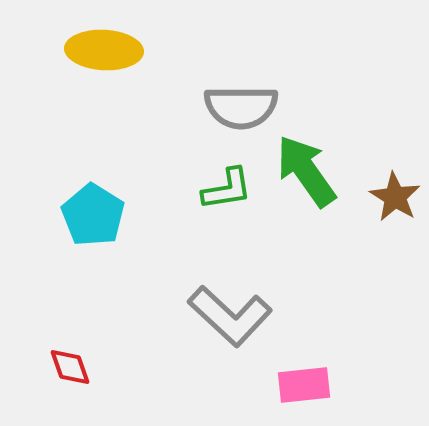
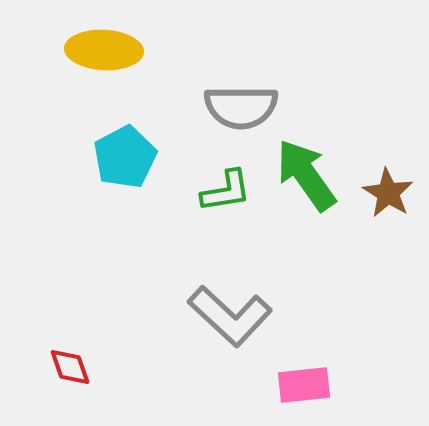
green arrow: moved 4 px down
green L-shape: moved 1 px left, 2 px down
brown star: moved 7 px left, 4 px up
cyan pentagon: moved 32 px right, 58 px up; rotated 12 degrees clockwise
